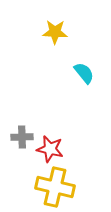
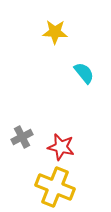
gray cross: rotated 25 degrees counterclockwise
red star: moved 11 px right, 2 px up
yellow cross: rotated 9 degrees clockwise
